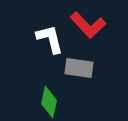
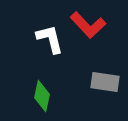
gray rectangle: moved 26 px right, 14 px down
green diamond: moved 7 px left, 6 px up
